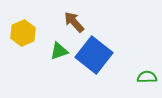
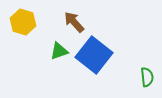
yellow hexagon: moved 11 px up; rotated 20 degrees counterclockwise
green semicircle: rotated 84 degrees clockwise
